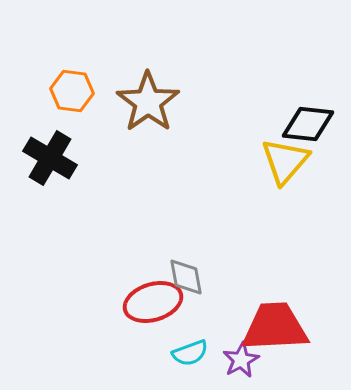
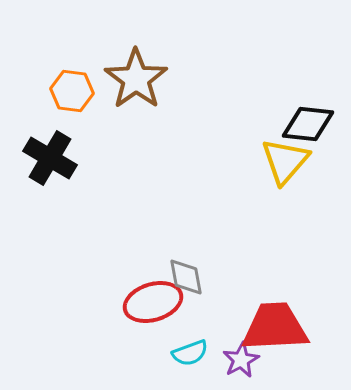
brown star: moved 12 px left, 23 px up
